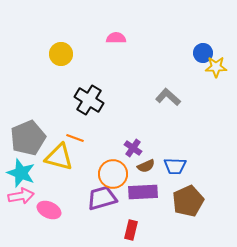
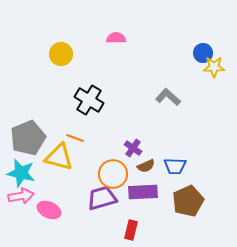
yellow star: moved 2 px left
cyan star: rotated 8 degrees counterclockwise
